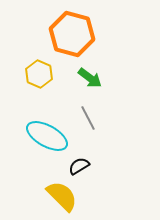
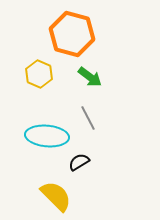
green arrow: moved 1 px up
cyan ellipse: rotated 24 degrees counterclockwise
black semicircle: moved 4 px up
yellow semicircle: moved 6 px left
